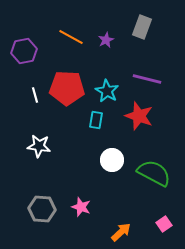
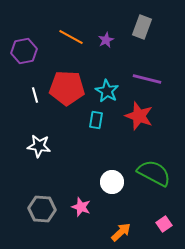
white circle: moved 22 px down
